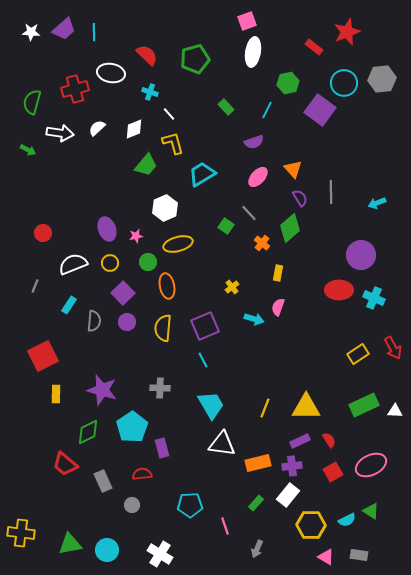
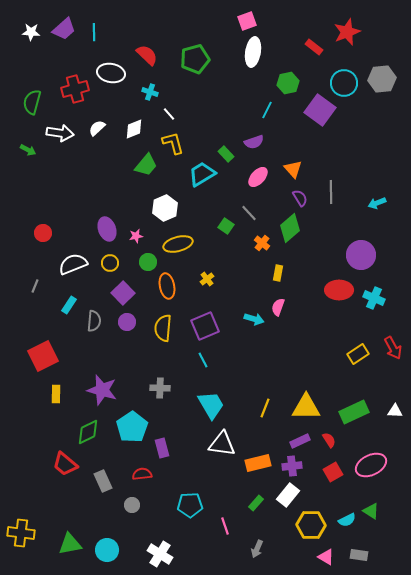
green rectangle at (226, 107): moved 47 px down
yellow cross at (232, 287): moved 25 px left, 8 px up
green rectangle at (364, 405): moved 10 px left, 7 px down
